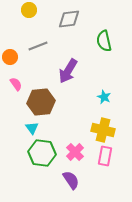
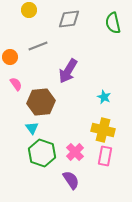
green semicircle: moved 9 px right, 18 px up
green hexagon: rotated 12 degrees clockwise
